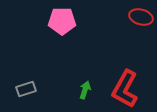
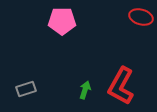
red L-shape: moved 4 px left, 3 px up
